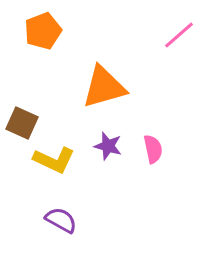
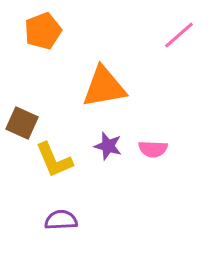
orange triangle: rotated 6 degrees clockwise
pink semicircle: rotated 104 degrees clockwise
yellow L-shape: rotated 42 degrees clockwise
purple semicircle: rotated 32 degrees counterclockwise
